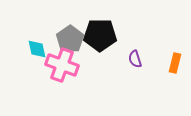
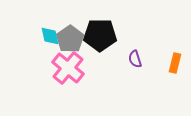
cyan diamond: moved 13 px right, 13 px up
pink cross: moved 6 px right, 3 px down; rotated 20 degrees clockwise
